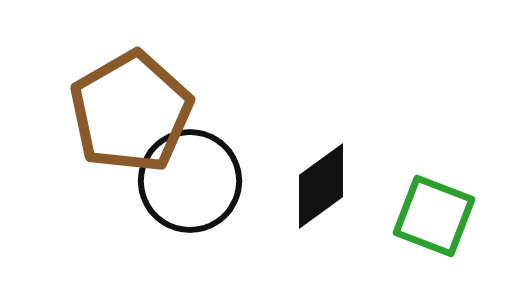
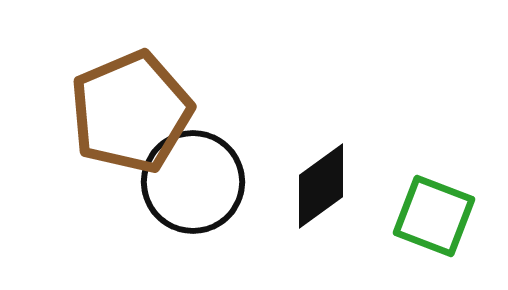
brown pentagon: rotated 7 degrees clockwise
black circle: moved 3 px right, 1 px down
